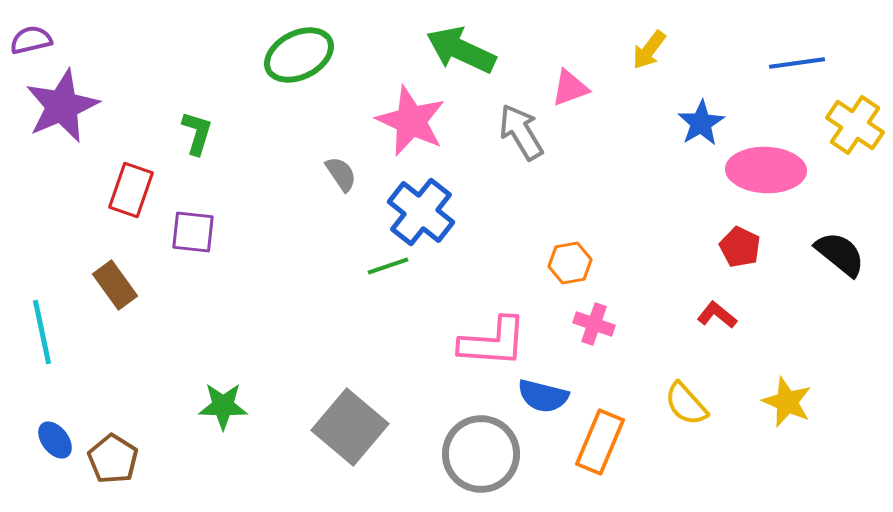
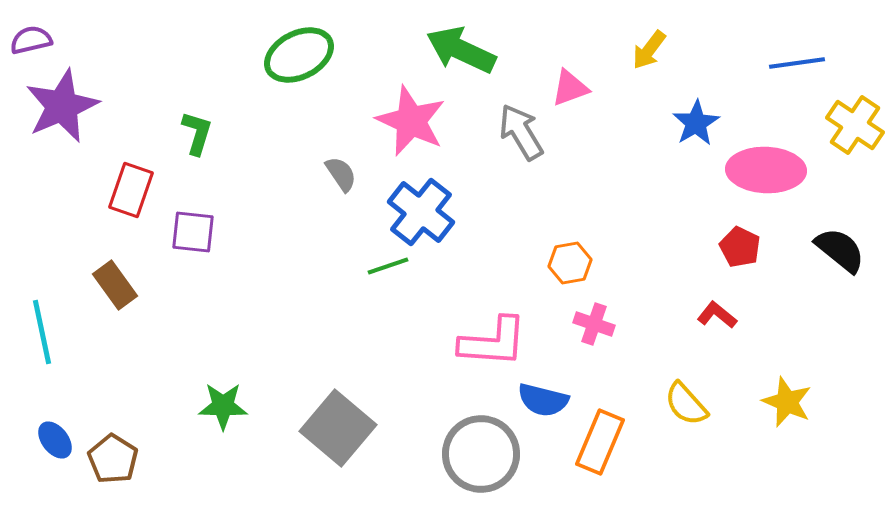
blue star: moved 5 px left
black semicircle: moved 4 px up
blue semicircle: moved 4 px down
gray square: moved 12 px left, 1 px down
